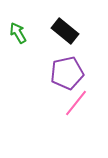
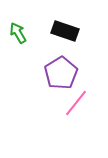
black rectangle: rotated 20 degrees counterclockwise
purple pentagon: moved 6 px left; rotated 20 degrees counterclockwise
